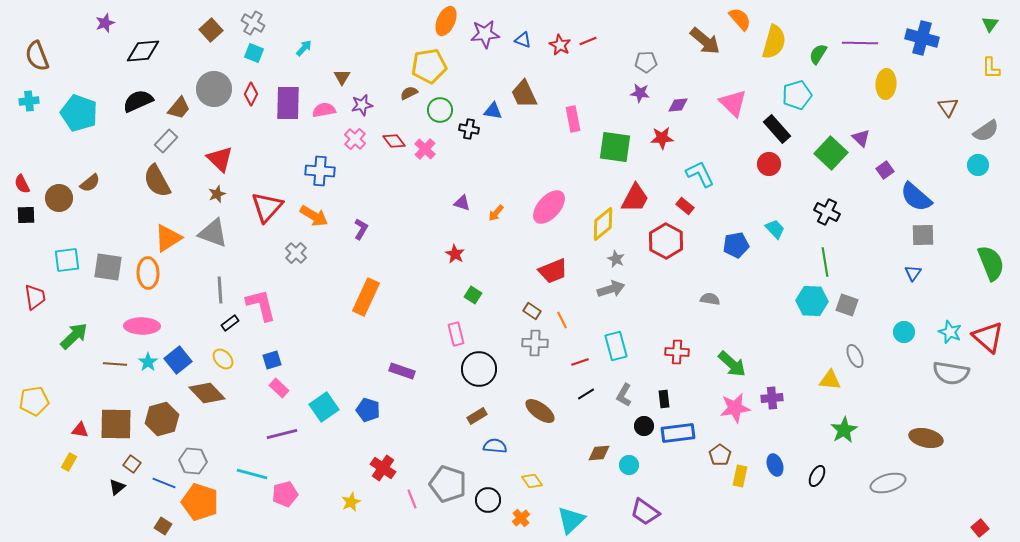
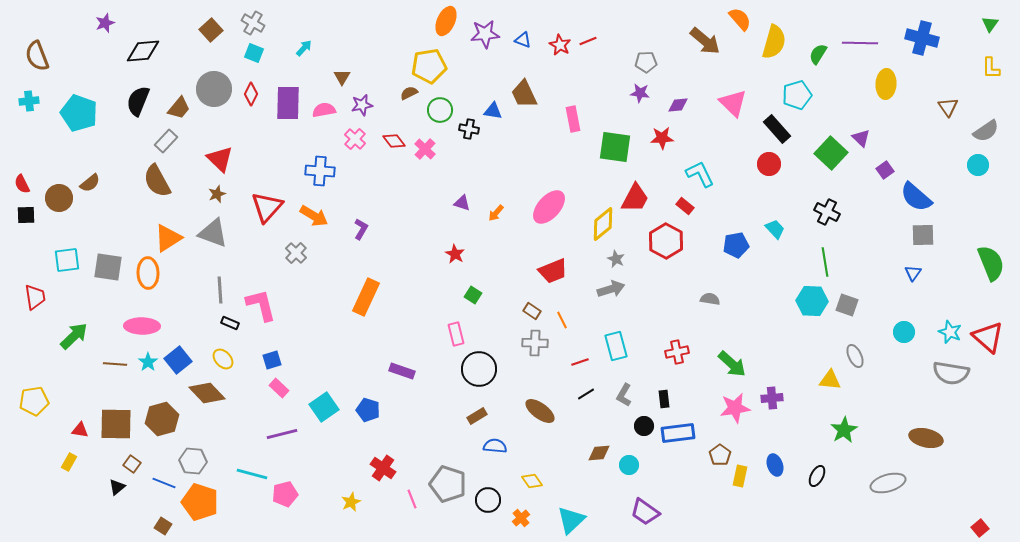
black semicircle at (138, 101): rotated 44 degrees counterclockwise
black rectangle at (230, 323): rotated 60 degrees clockwise
red cross at (677, 352): rotated 15 degrees counterclockwise
